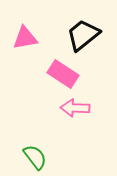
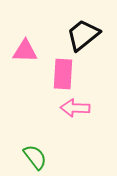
pink triangle: moved 13 px down; rotated 12 degrees clockwise
pink rectangle: rotated 60 degrees clockwise
